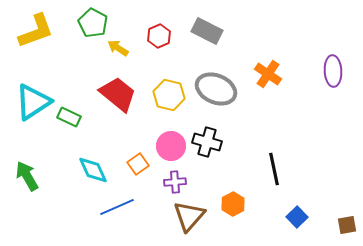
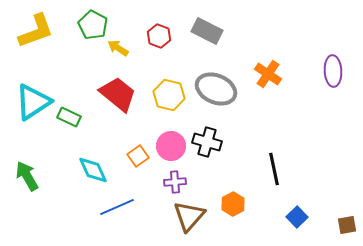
green pentagon: moved 2 px down
red hexagon: rotated 15 degrees counterclockwise
orange square: moved 8 px up
